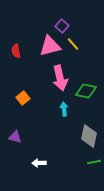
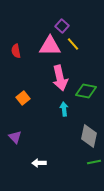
pink triangle: rotated 15 degrees clockwise
purple triangle: rotated 32 degrees clockwise
